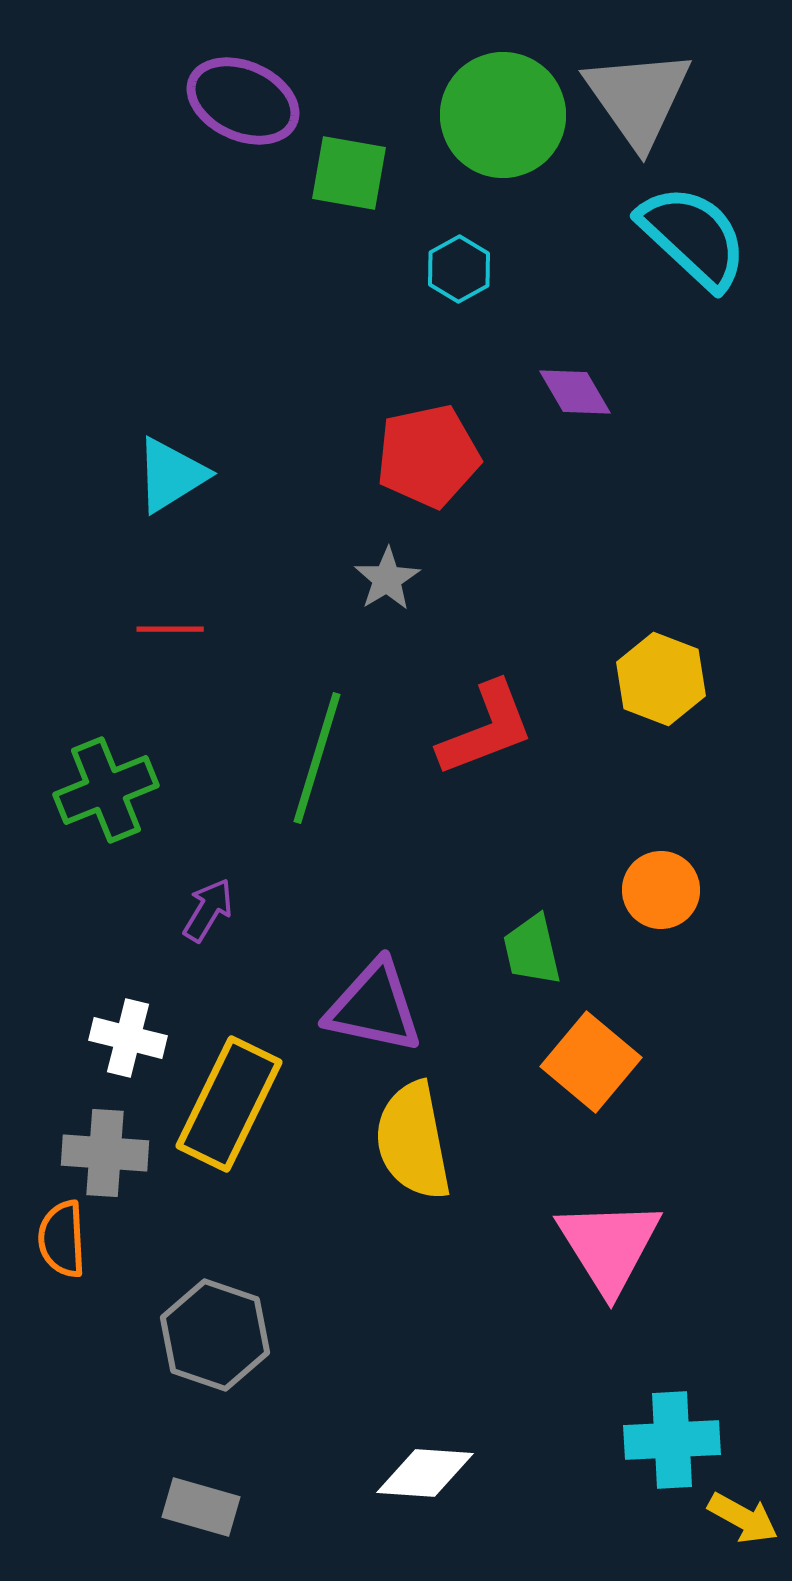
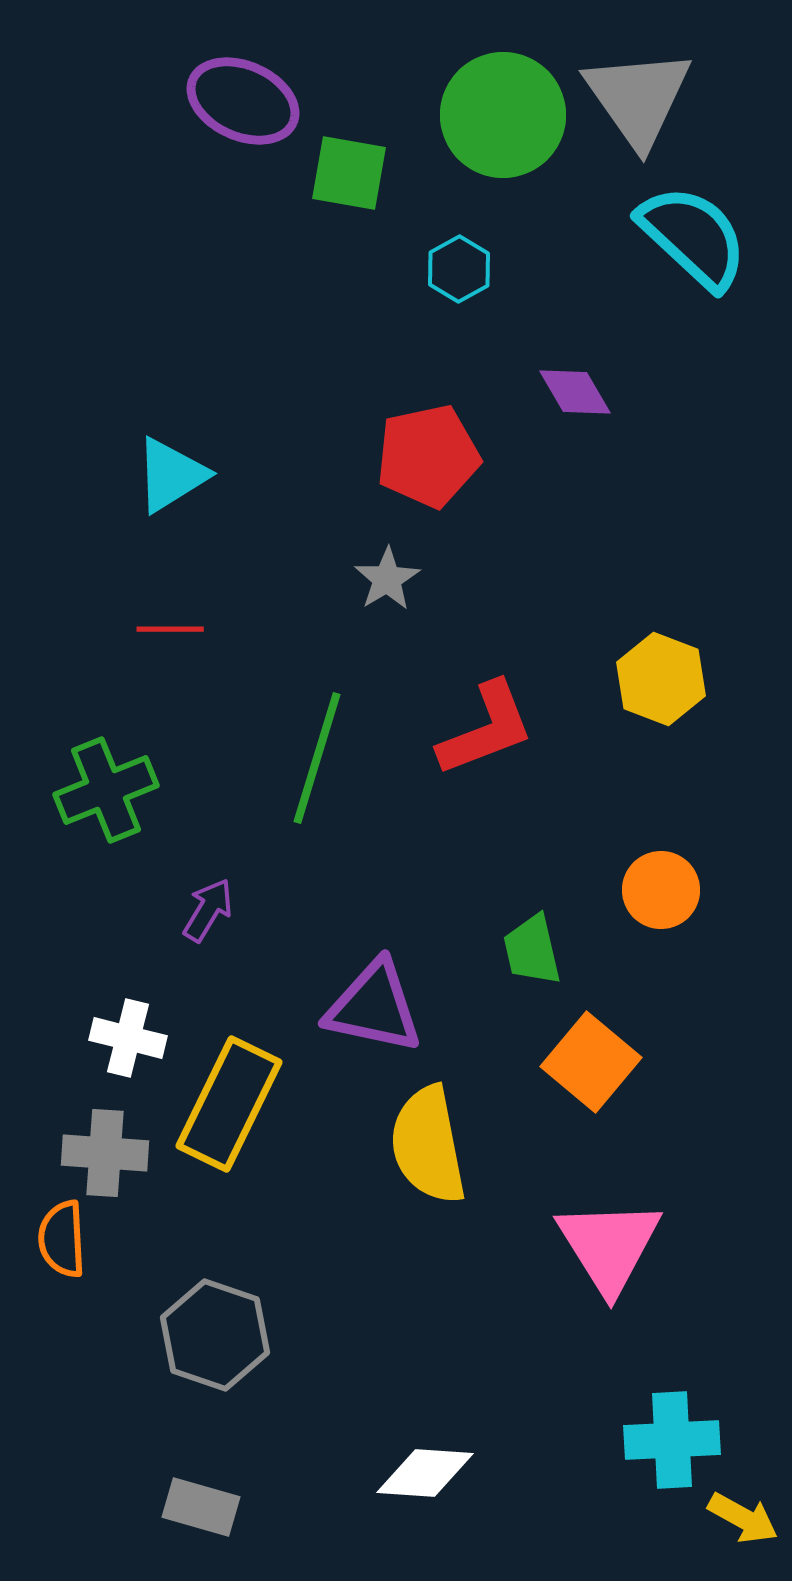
yellow semicircle: moved 15 px right, 4 px down
